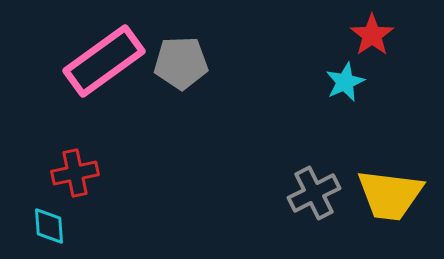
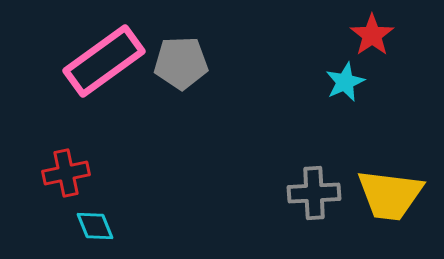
red cross: moved 9 px left
gray cross: rotated 24 degrees clockwise
cyan diamond: moved 46 px right; rotated 18 degrees counterclockwise
